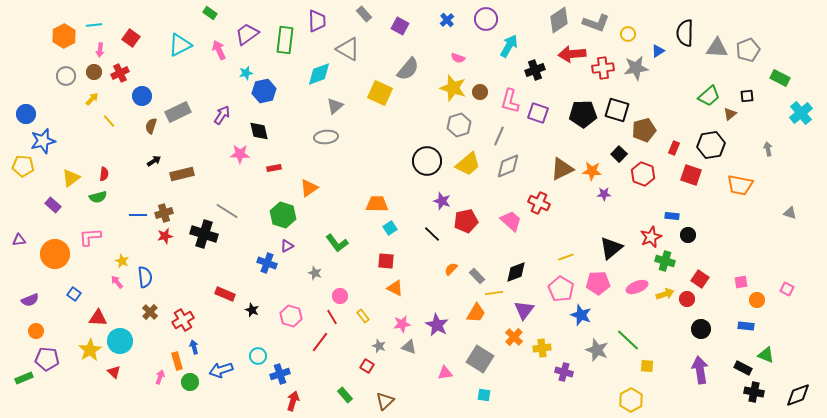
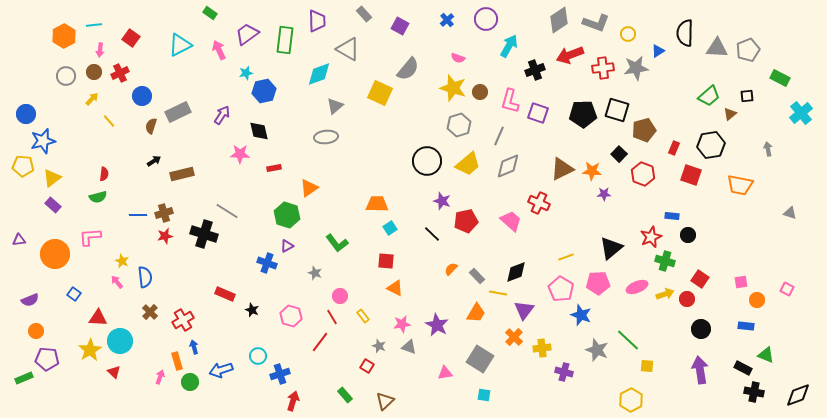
red arrow at (572, 54): moved 2 px left, 1 px down; rotated 16 degrees counterclockwise
yellow triangle at (71, 178): moved 19 px left
green hexagon at (283, 215): moved 4 px right
yellow line at (494, 293): moved 4 px right; rotated 18 degrees clockwise
